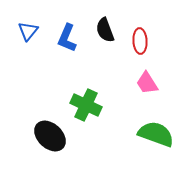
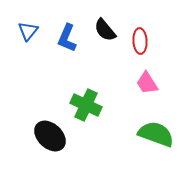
black semicircle: rotated 20 degrees counterclockwise
